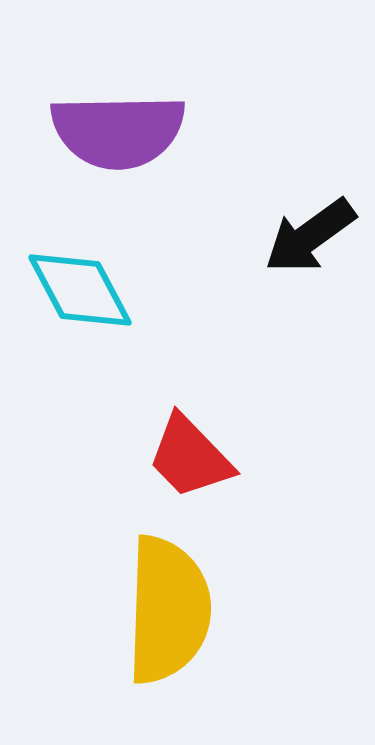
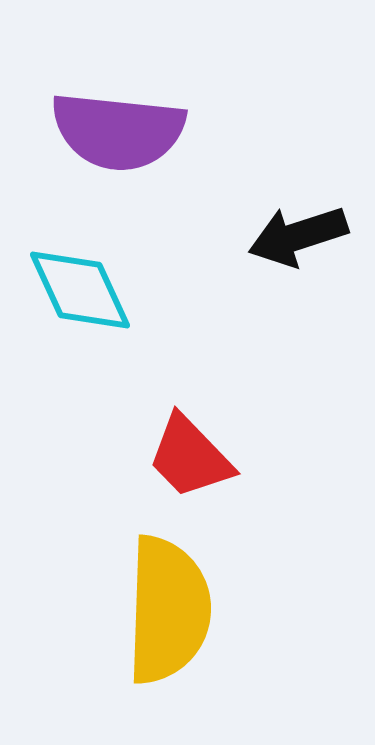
purple semicircle: rotated 7 degrees clockwise
black arrow: moved 12 px left; rotated 18 degrees clockwise
cyan diamond: rotated 3 degrees clockwise
